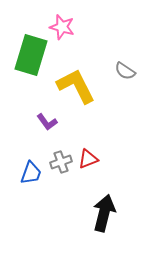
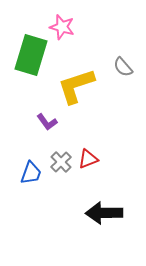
gray semicircle: moved 2 px left, 4 px up; rotated 15 degrees clockwise
yellow L-shape: rotated 81 degrees counterclockwise
gray cross: rotated 25 degrees counterclockwise
black arrow: rotated 105 degrees counterclockwise
